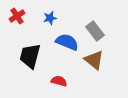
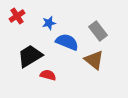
blue star: moved 1 px left, 5 px down
gray rectangle: moved 3 px right
black trapezoid: rotated 44 degrees clockwise
red semicircle: moved 11 px left, 6 px up
